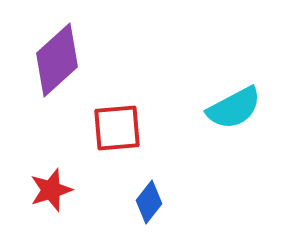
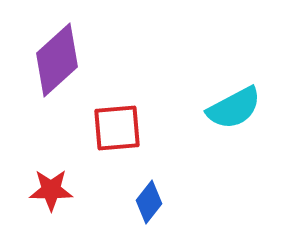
red star: rotated 18 degrees clockwise
